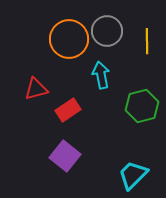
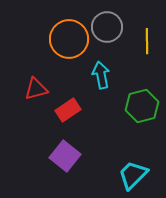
gray circle: moved 4 px up
